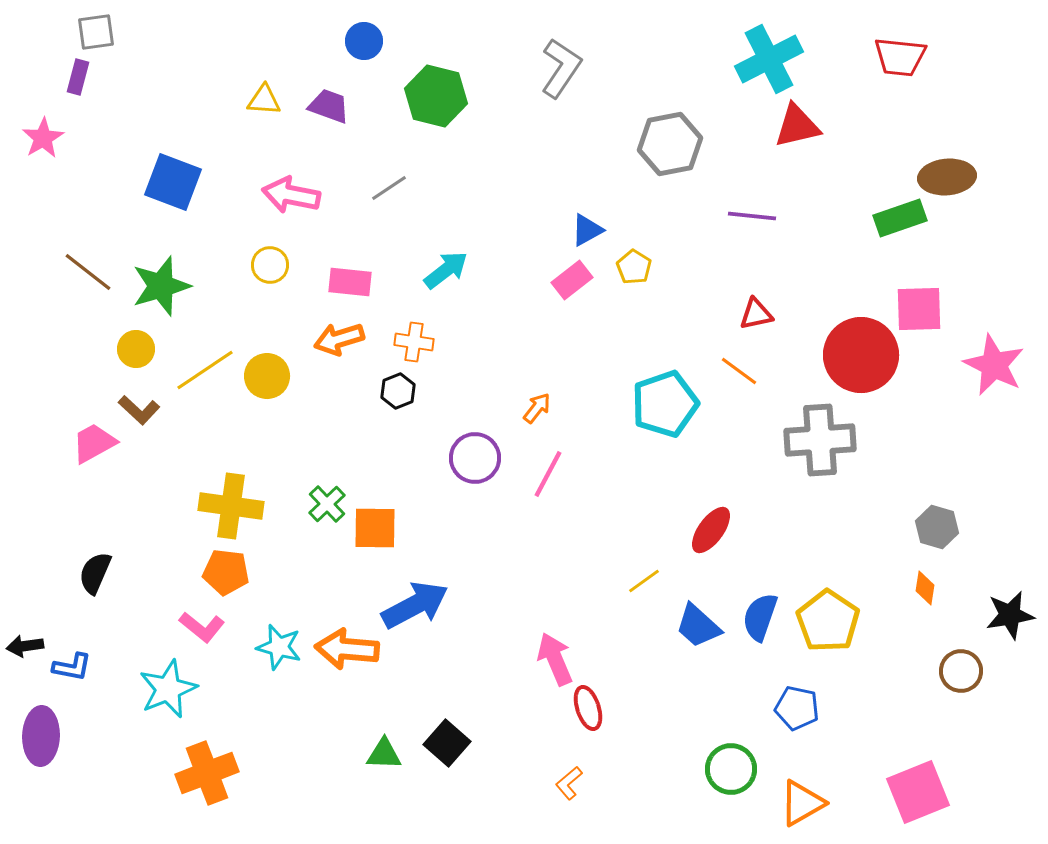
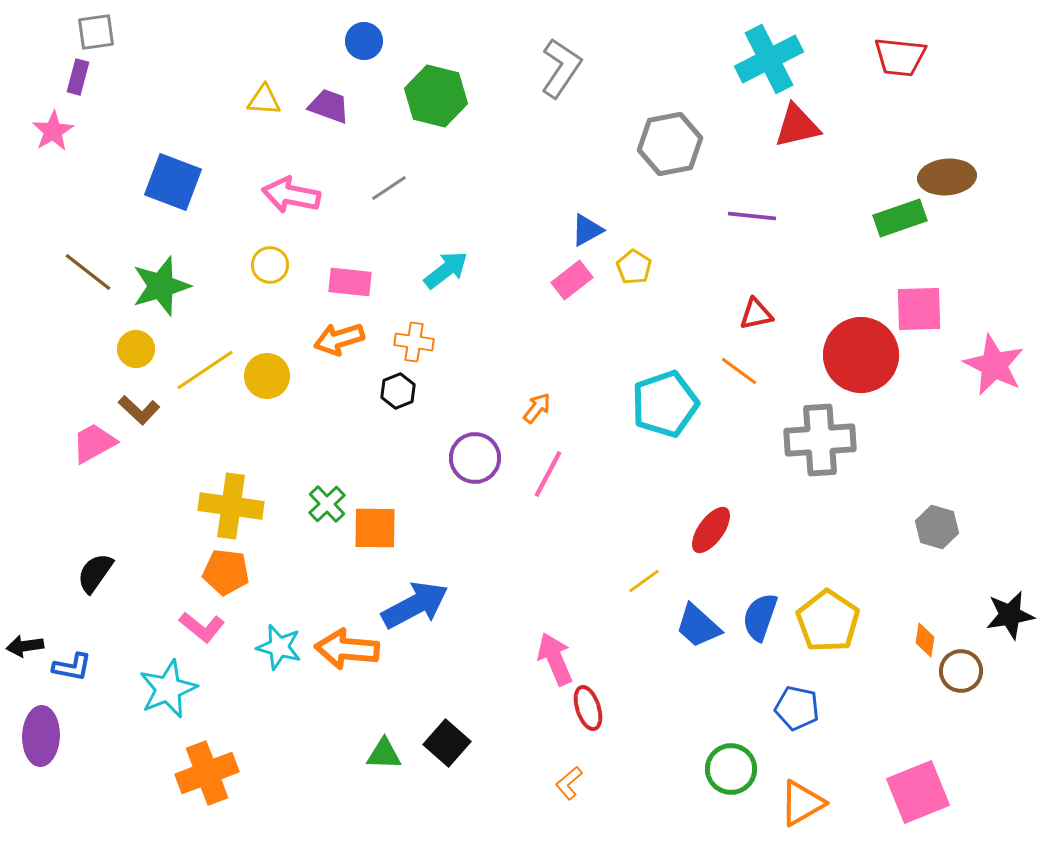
pink star at (43, 138): moved 10 px right, 7 px up
black semicircle at (95, 573): rotated 12 degrees clockwise
orange diamond at (925, 588): moved 52 px down
